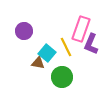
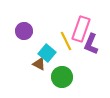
yellow line: moved 6 px up
brown triangle: moved 1 px right, 1 px down; rotated 16 degrees clockwise
